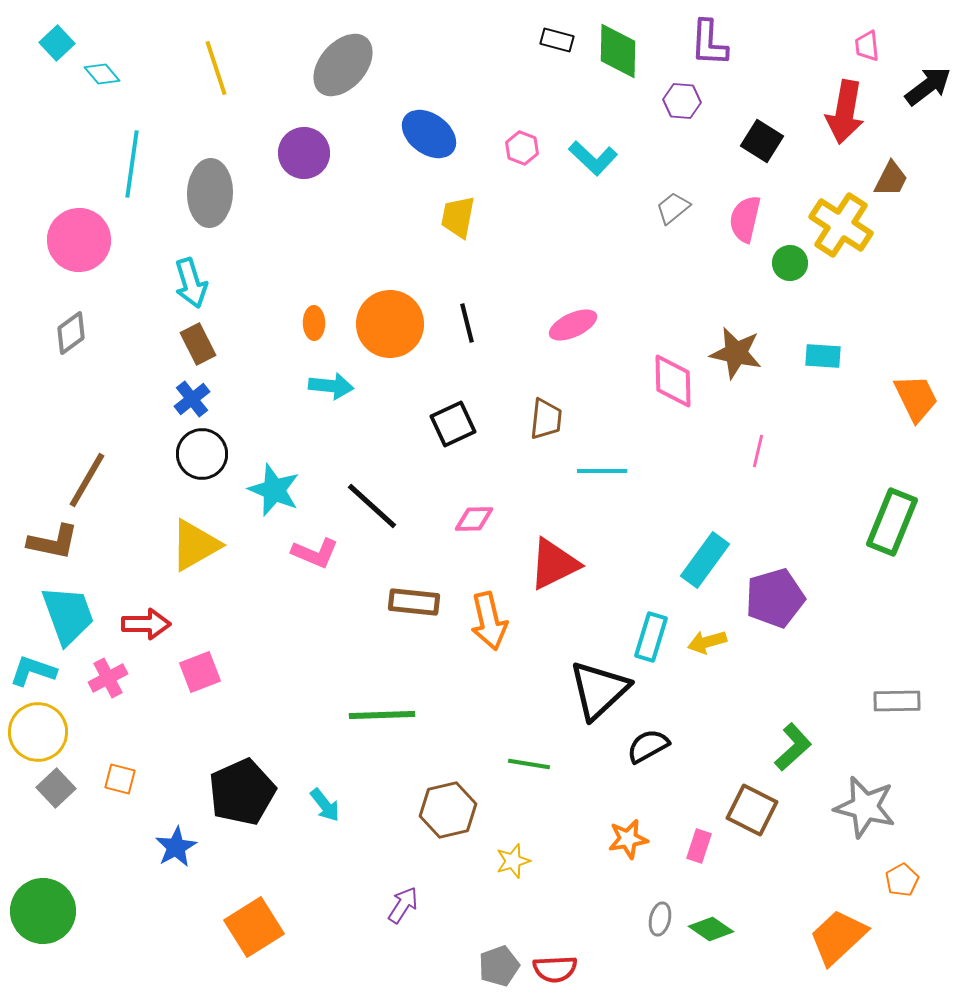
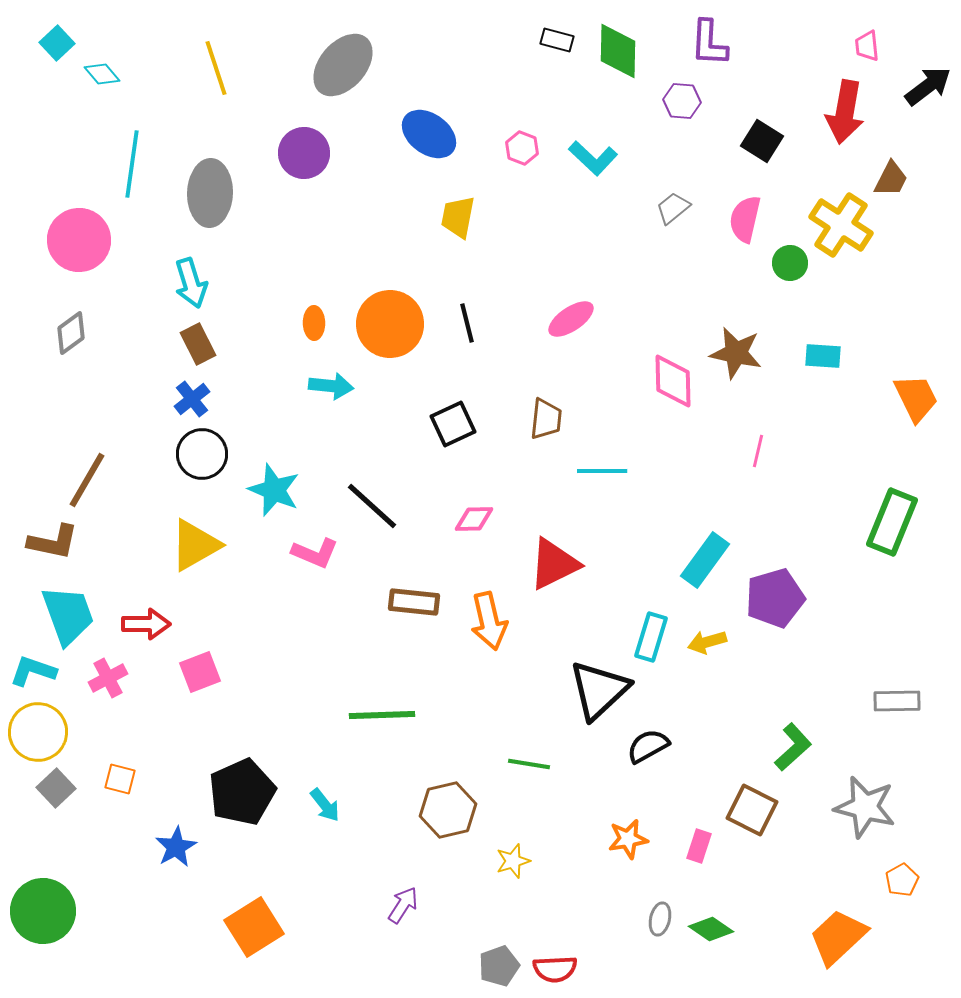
pink ellipse at (573, 325): moved 2 px left, 6 px up; rotated 9 degrees counterclockwise
